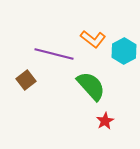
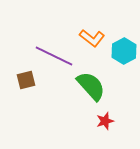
orange L-shape: moved 1 px left, 1 px up
purple line: moved 2 px down; rotated 12 degrees clockwise
brown square: rotated 24 degrees clockwise
red star: rotated 12 degrees clockwise
